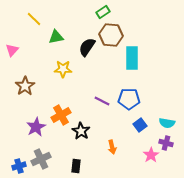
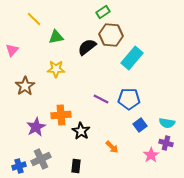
black semicircle: rotated 18 degrees clockwise
cyan rectangle: rotated 40 degrees clockwise
yellow star: moved 7 px left
purple line: moved 1 px left, 2 px up
orange cross: rotated 24 degrees clockwise
orange arrow: rotated 32 degrees counterclockwise
